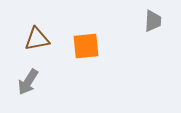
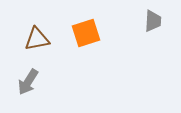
orange square: moved 13 px up; rotated 12 degrees counterclockwise
